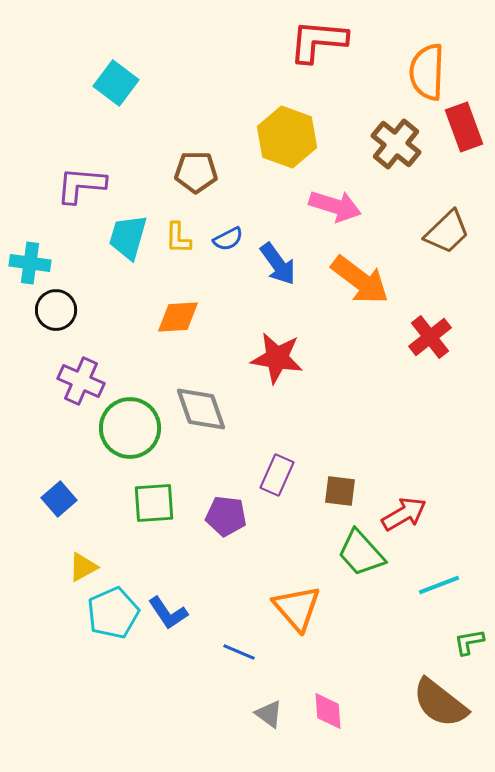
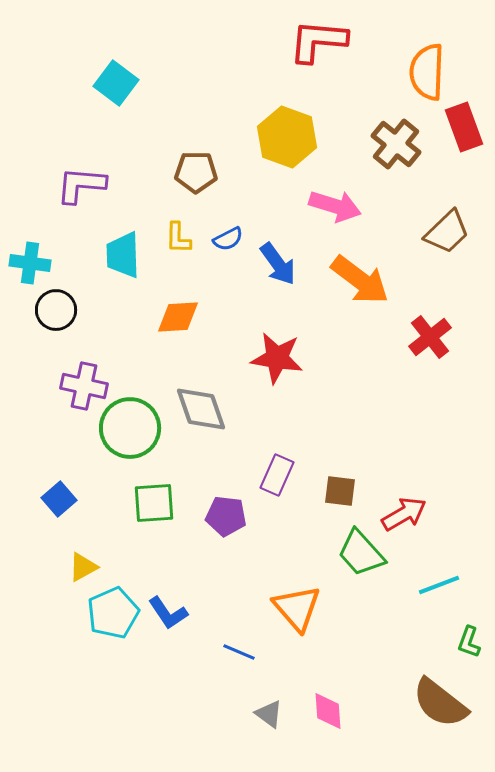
cyan trapezoid: moved 5 px left, 18 px down; rotated 18 degrees counterclockwise
purple cross: moved 3 px right, 5 px down; rotated 12 degrees counterclockwise
green L-shape: rotated 60 degrees counterclockwise
